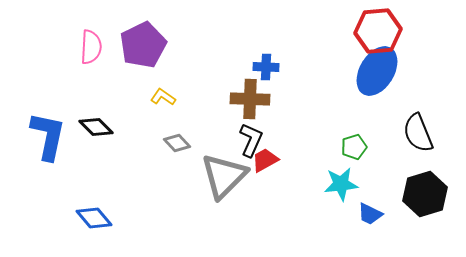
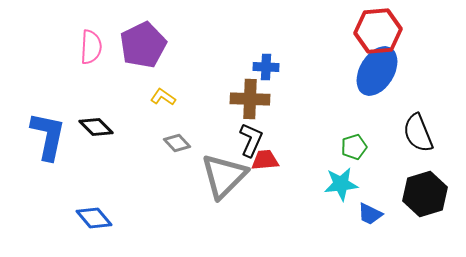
red trapezoid: rotated 24 degrees clockwise
